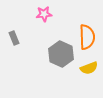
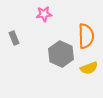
orange semicircle: moved 1 px left, 1 px up
